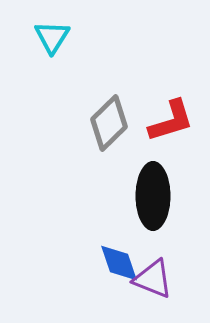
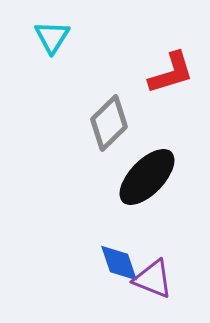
red L-shape: moved 48 px up
black ellipse: moved 6 px left, 19 px up; rotated 44 degrees clockwise
